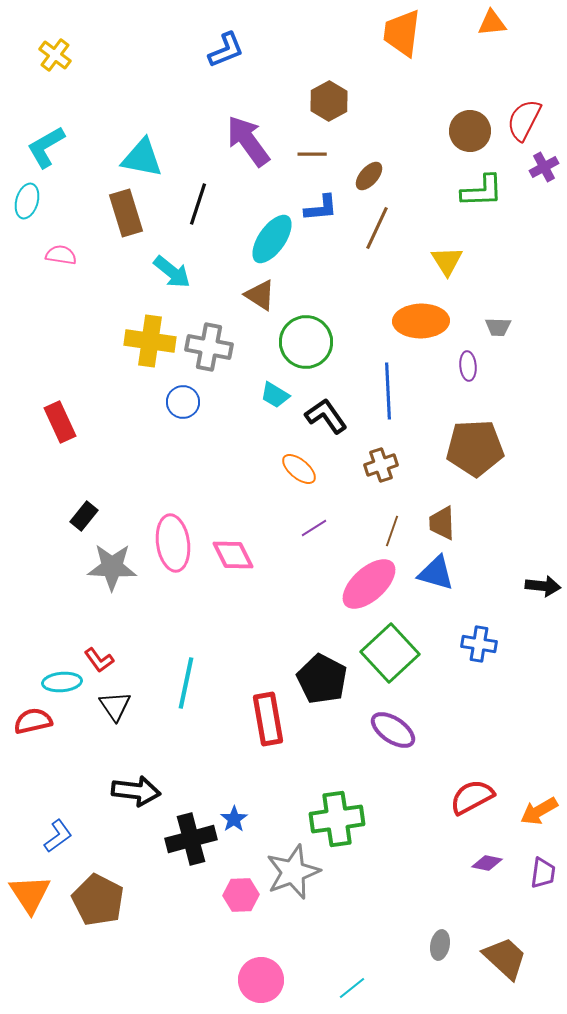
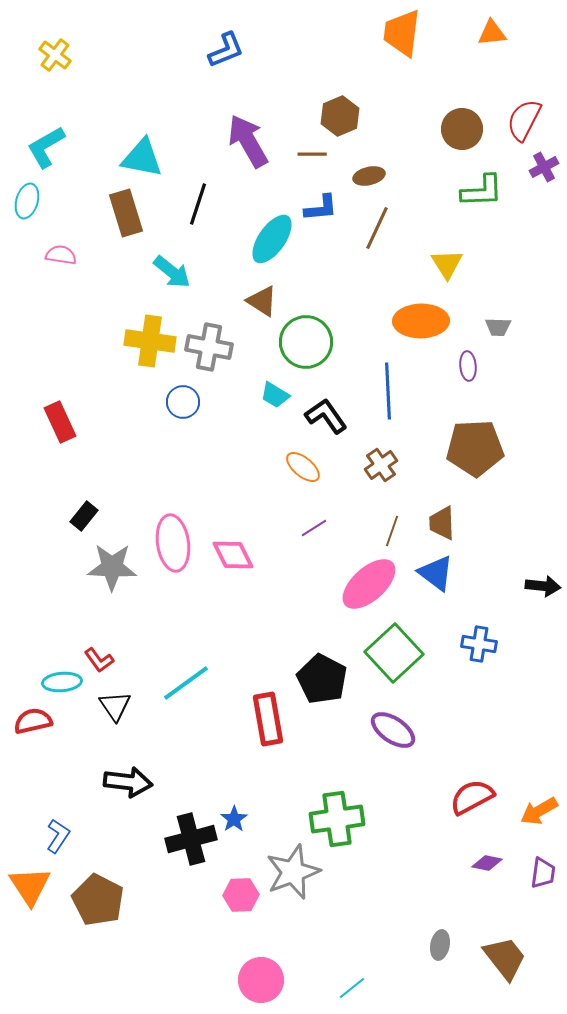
orange triangle at (492, 23): moved 10 px down
brown hexagon at (329, 101): moved 11 px right, 15 px down; rotated 6 degrees clockwise
brown circle at (470, 131): moved 8 px left, 2 px up
purple arrow at (248, 141): rotated 6 degrees clockwise
brown ellipse at (369, 176): rotated 36 degrees clockwise
yellow triangle at (447, 261): moved 3 px down
brown triangle at (260, 295): moved 2 px right, 6 px down
brown cross at (381, 465): rotated 16 degrees counterclockwise
orange ellipse at (299, 469): moved 4 px right, 2 px up
blue triangle at (436, 573): rotated 21 degrees clockwise
green square at (390, 653): moved 4 px right
cyan line at (186, 683): rotated 42 degrees clockwise
black arrow at (136, 791): moved 8 px left, 9 px up
blue L-shape at (58, 836): rotated 20 degrees counterclockwise
orange triangle at (30, 894): moved 8 px up
brown trapezoid at (505, 958): rotated 9 degrees clockwise
